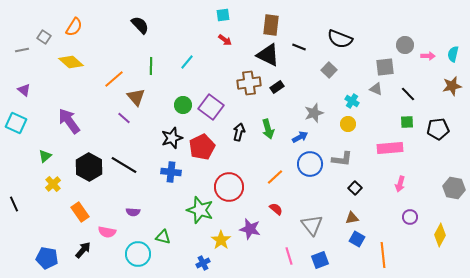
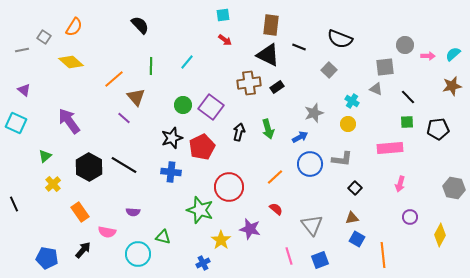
cyan semicircle at (453, 54): rotated 35 degrees clockwise
black line at (408, 94): moved 3 px down
